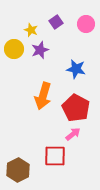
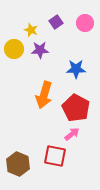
pink circle: moved 1 px left, 1 px up
purple star: rotated 18 degrees clockwise
blue star: rotated 12 degrees counterclockwise
orange arrow: moved 1 px right, 1 px up
pink arrow: moved 1 px left
red square: rotated 10 degrees clockwise
brown hexagon: moved 6 px up; rotated 10 degrees counterclockwise
